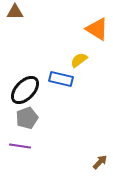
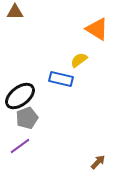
black ellipse: moved 5 px left, 6 px down; rotated 8 degrees clockwise
purple line: rotated 45 degrees counterclockwise
brown arrow: moved 2 px left
